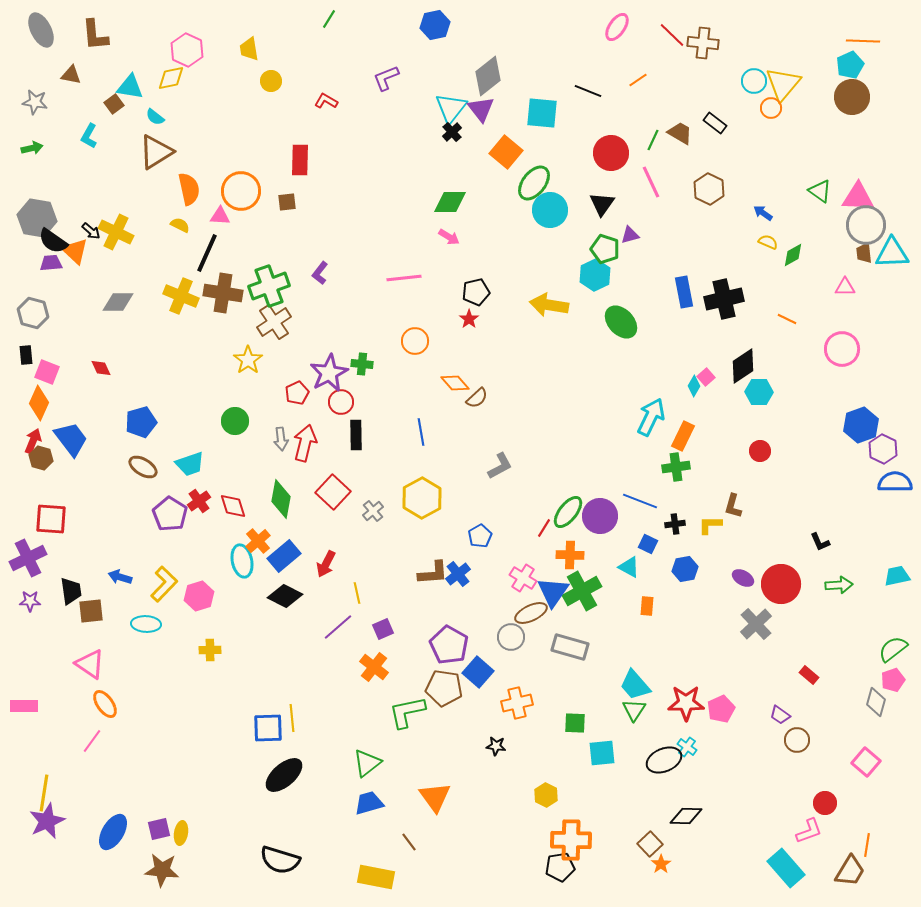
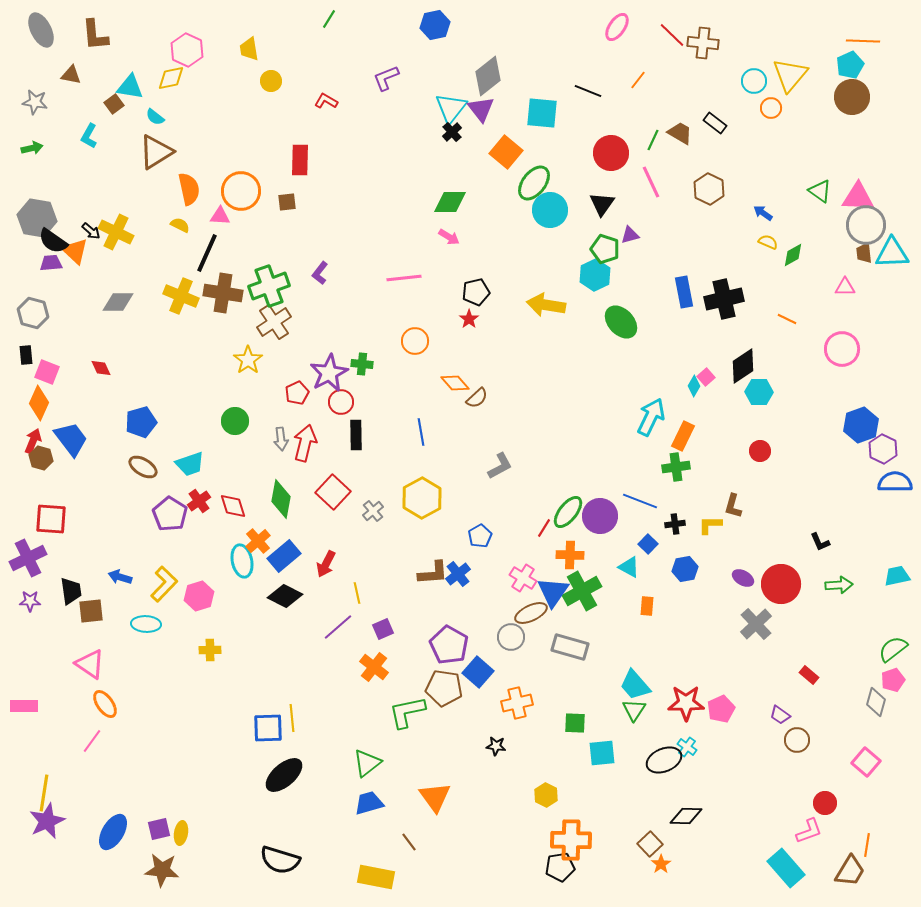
orange line at (638, 80): rotated 18 degrees counterclockwise
yellow triangle at (783, 84): moved 7 px right, 9 px up
yellow arrow at (549, 305): moved 3 px left
blue square at (648, 544): rotated 18 degrees clockwise
